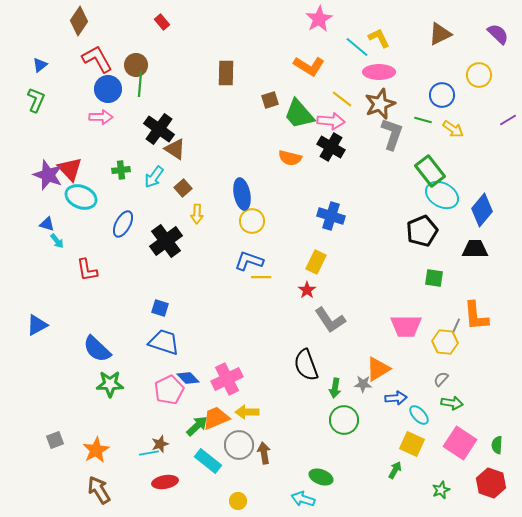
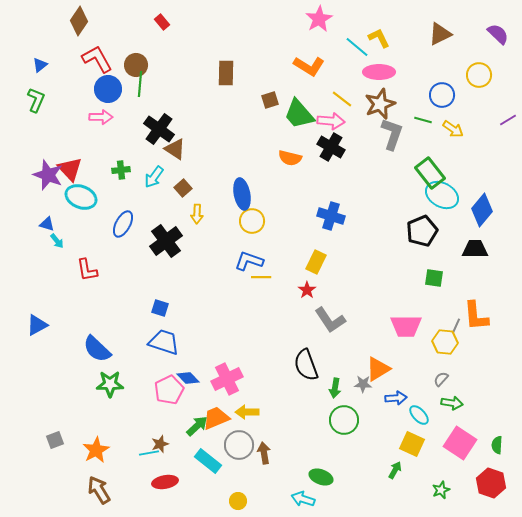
green rectangle at (430, 171): moved 2 px down
